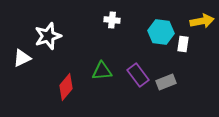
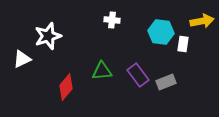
white triangle: moved 1 px down
